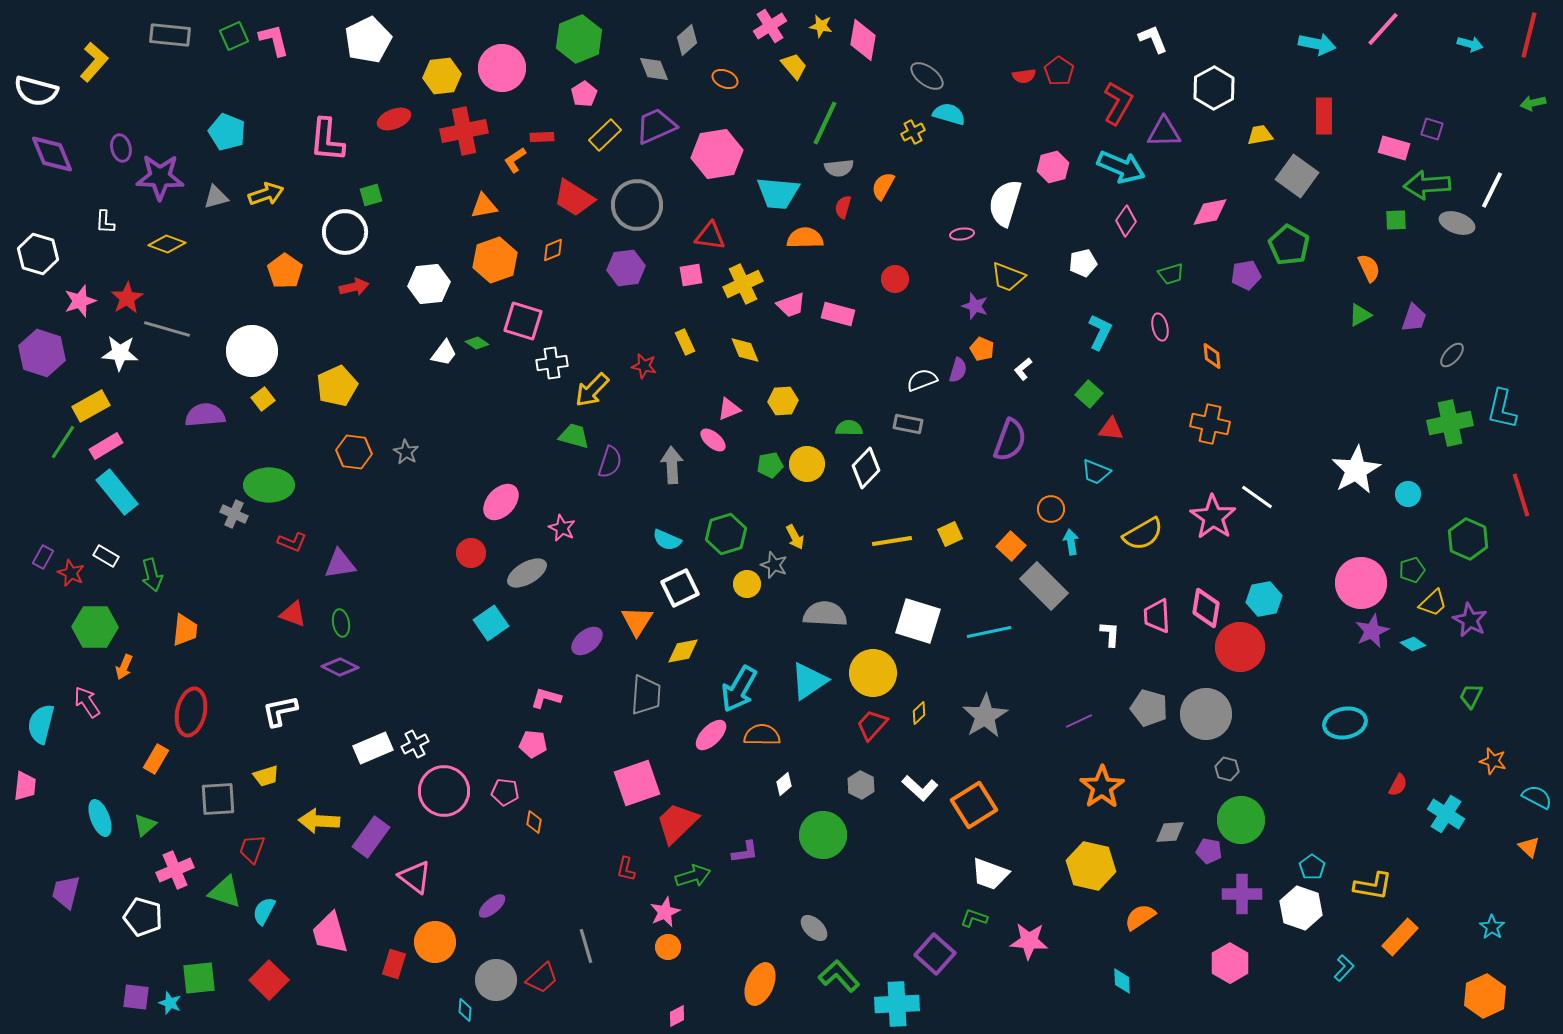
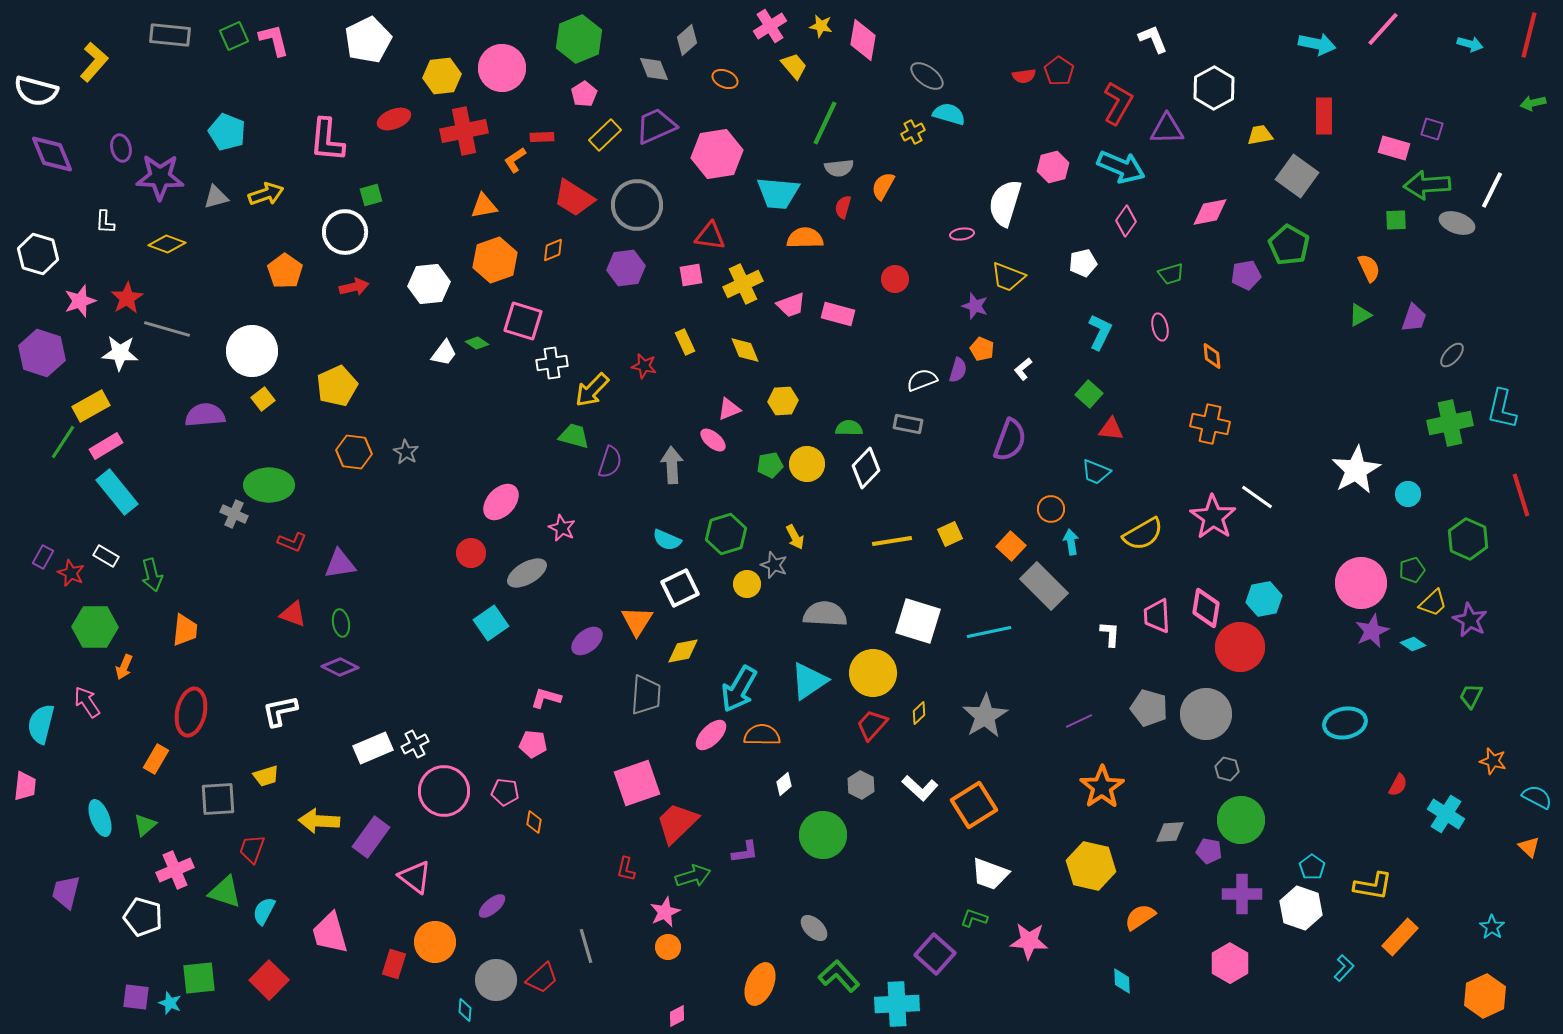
purple triangle at (1164, 132): moved 3 px right, 3 px up
